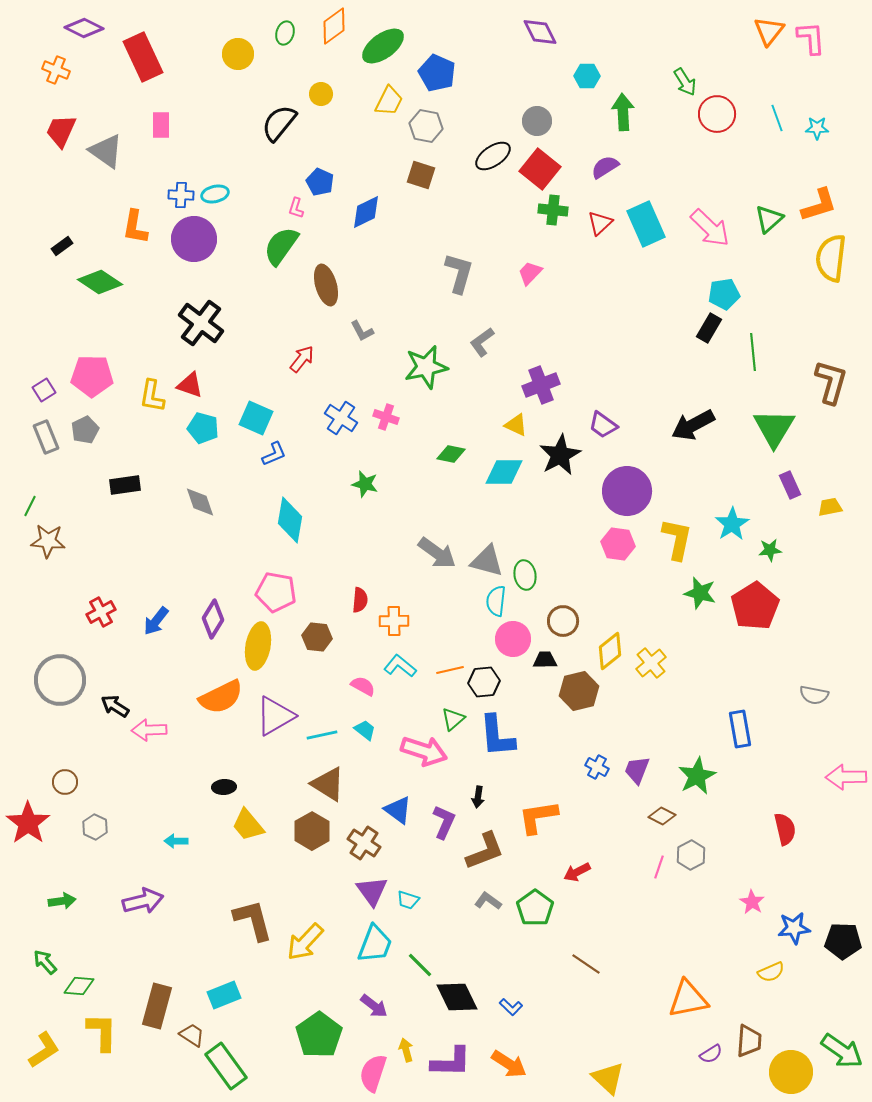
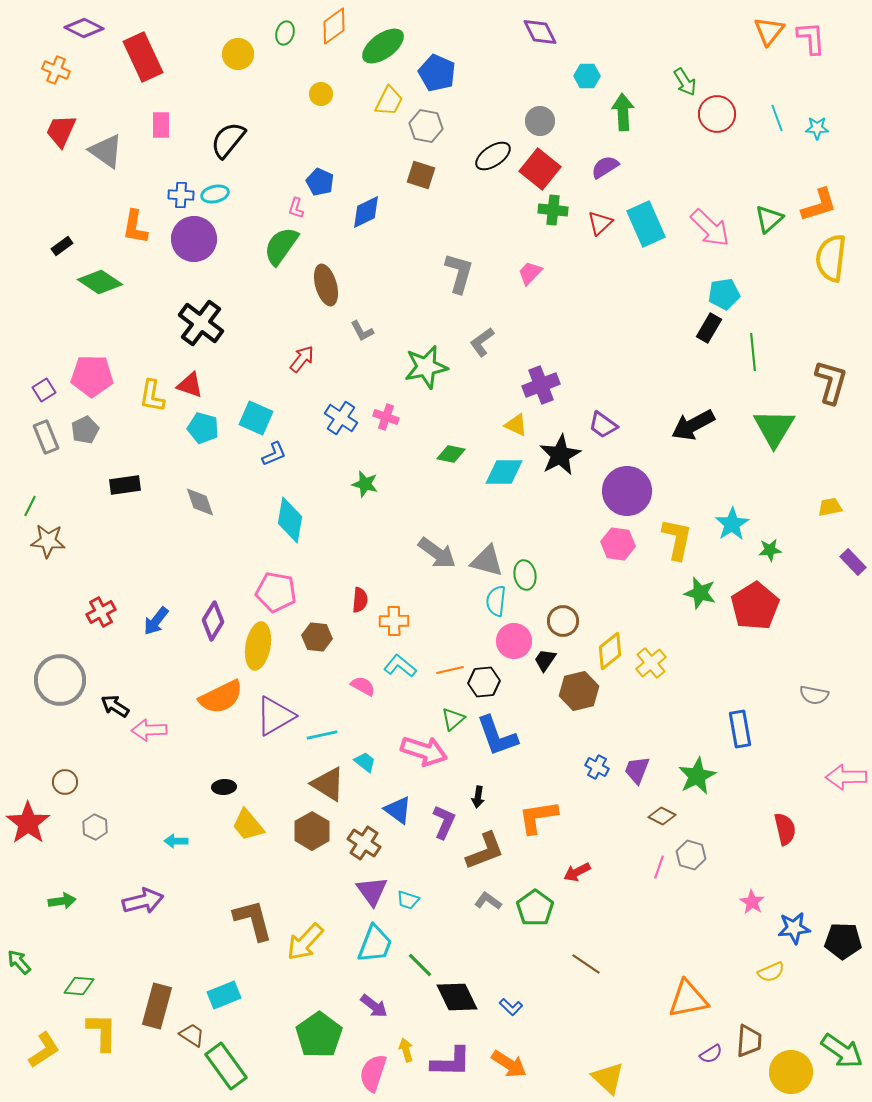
gray circle at (537, 121): moved 3 px right
black semicircle at (279, 123): moved 51 px left, 17 px down
purple rectangle at (790, 485): moved 63 px right, 77 px down; rotated 20 degrees counterclockwise
purple diamond at (213, 619): moved 2 px down
pink circle at (513, 639): moved 1 px right, 2 px down
black trapezoid at (545, 660): rotated 55 degrees counterclockwise
cyan trapezoid at (365, 730): moved 32 px down
blue L-shape at (497, 736): rotated 15 degrees counterclockwise
gray hexagon at (691, 855): rotated 16 degrees counterclockwise
green arrow at (45, 962): moved 26 px left
